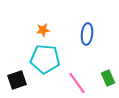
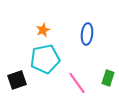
orange star: rotated 16 degrees counterclockwise
cyan pentagon: rotated 16 degrees counterclockwise
green rectangle: rotated 42 degrees clockwise
